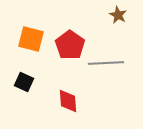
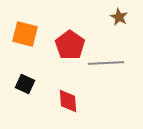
brown star: moved 1 px right, 2 px down
orange square: moved 6 px left, 5 px up
black square: moved 1 px right, 2 px down
